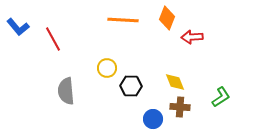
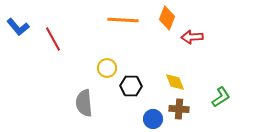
gray semicircle: moved 18 px right, 12 px down
brown cross: moved 1 px left, 2 px down
